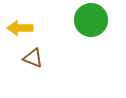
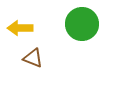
green circle: moved 9 px left, 4 px down
